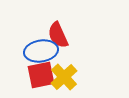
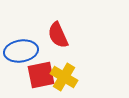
blue ellipse: moved 20 px left
yellow cross: rotated 16 degrees counterclockwise
